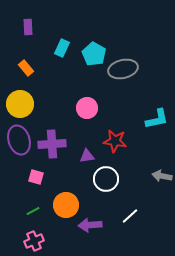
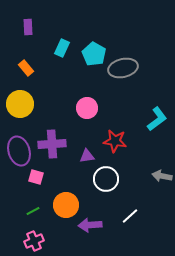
gray ellipse: moved 1 px up
cyan L-shape: rotated 25 degrees counterclockwise
purple ellipse: moved 11 px down
